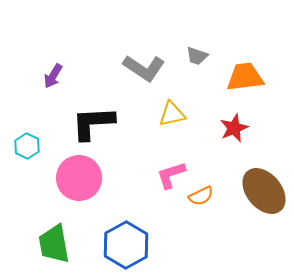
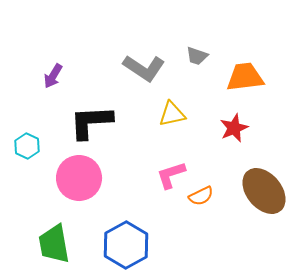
black L-shape: moved 2 px left, 1 px up
